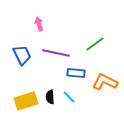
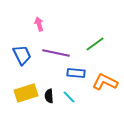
black semicircle: moved 1 px left, 1 px up
yellow rectangle: moved 8 px up
